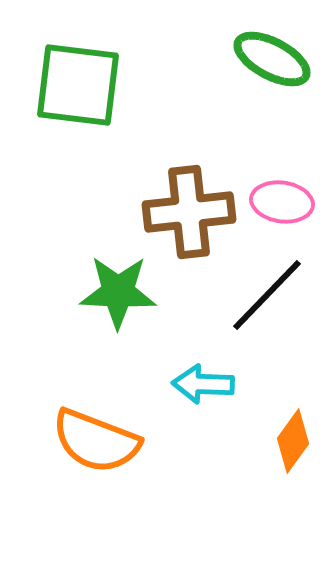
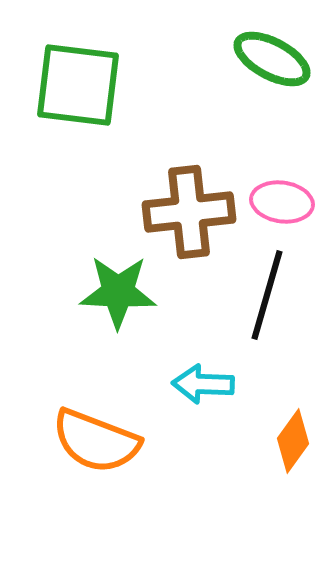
black line: rotated 28 degrees counterclockwise
